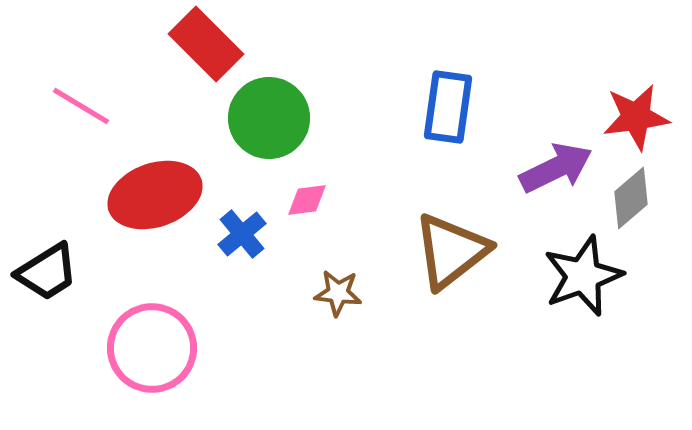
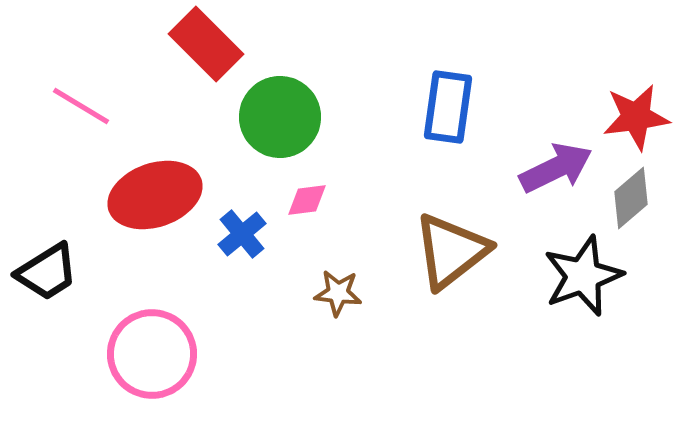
green circle: moved 11 px right, 1 px up
pink circle: moved 6 px down
